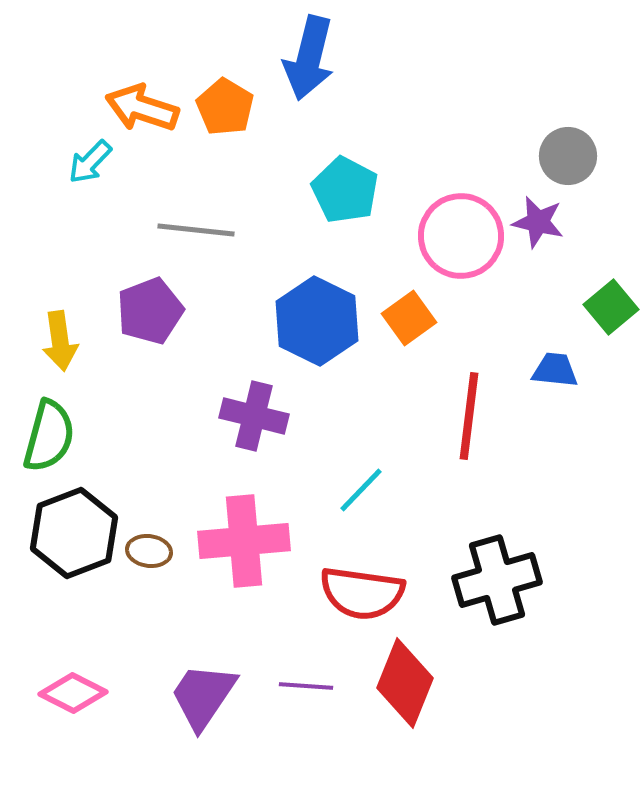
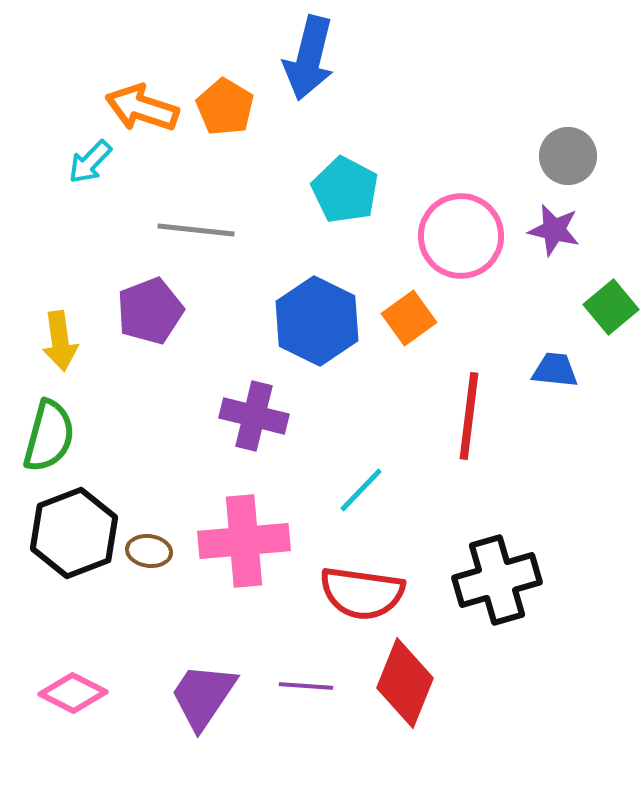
purple star: moved 16 px right, 8 px down
